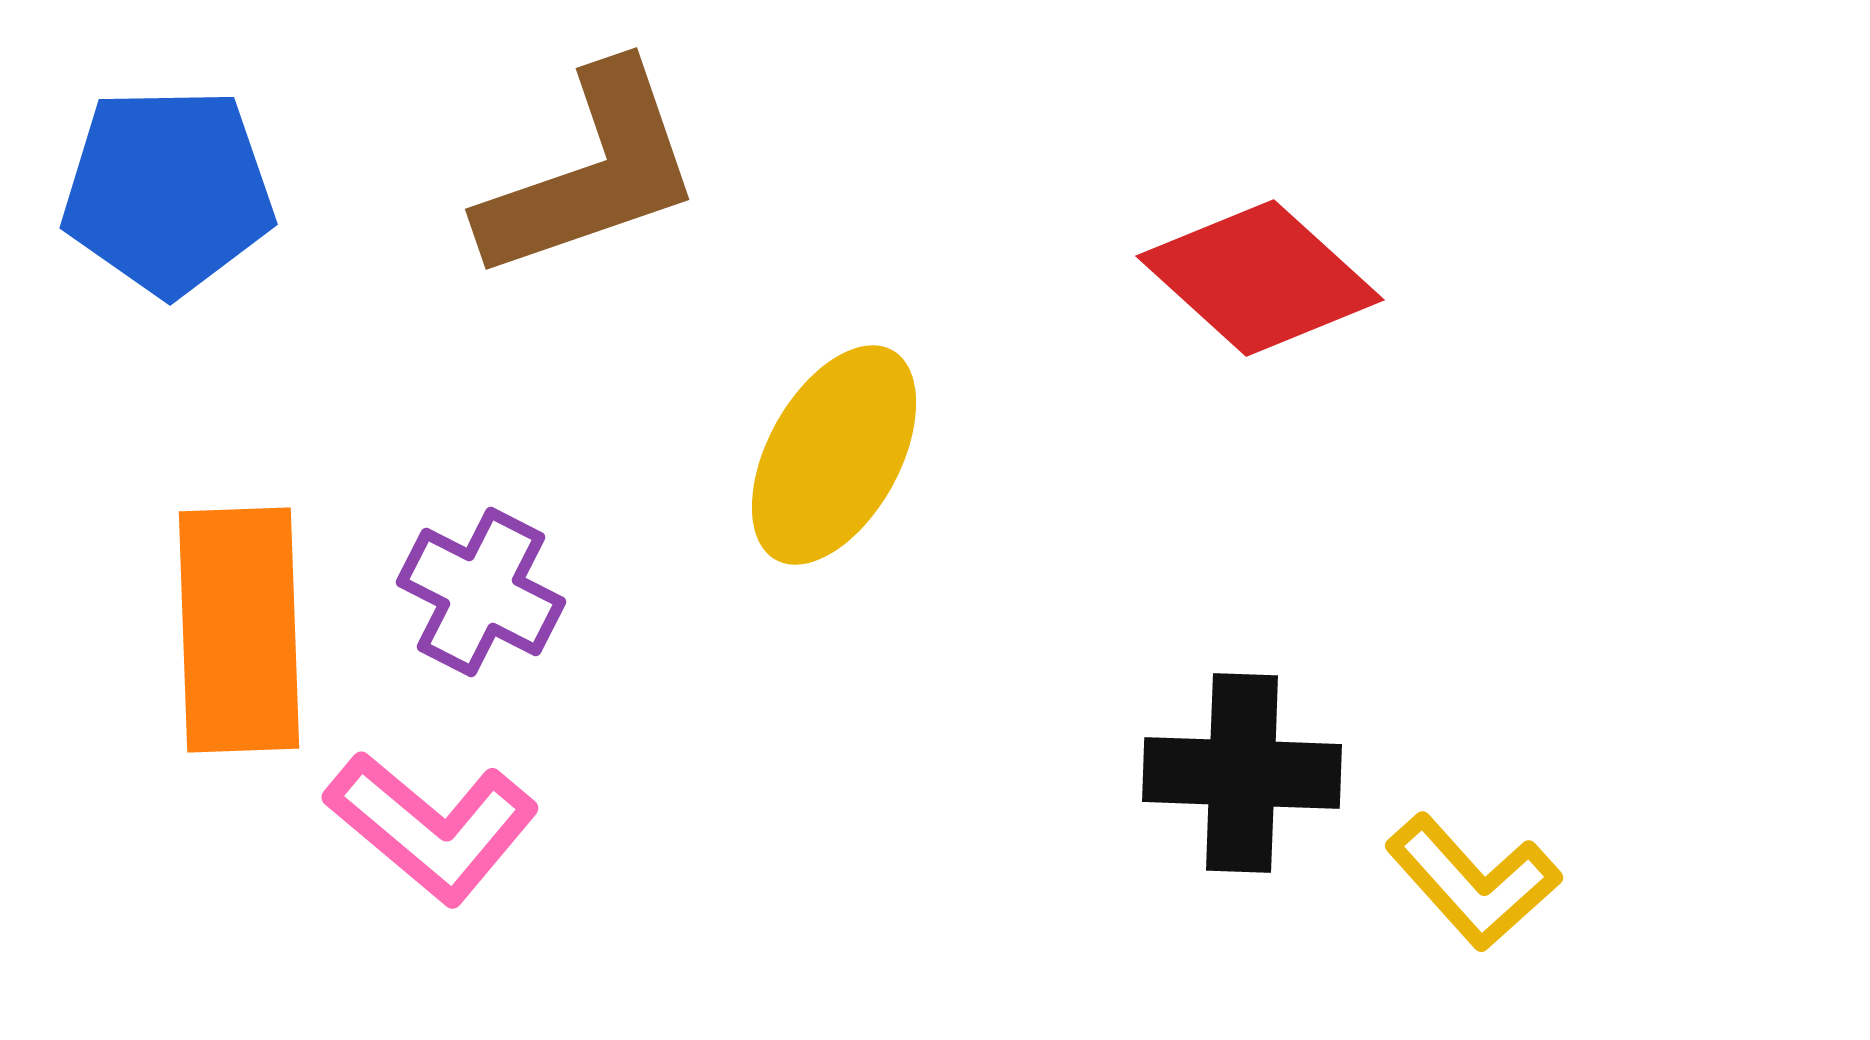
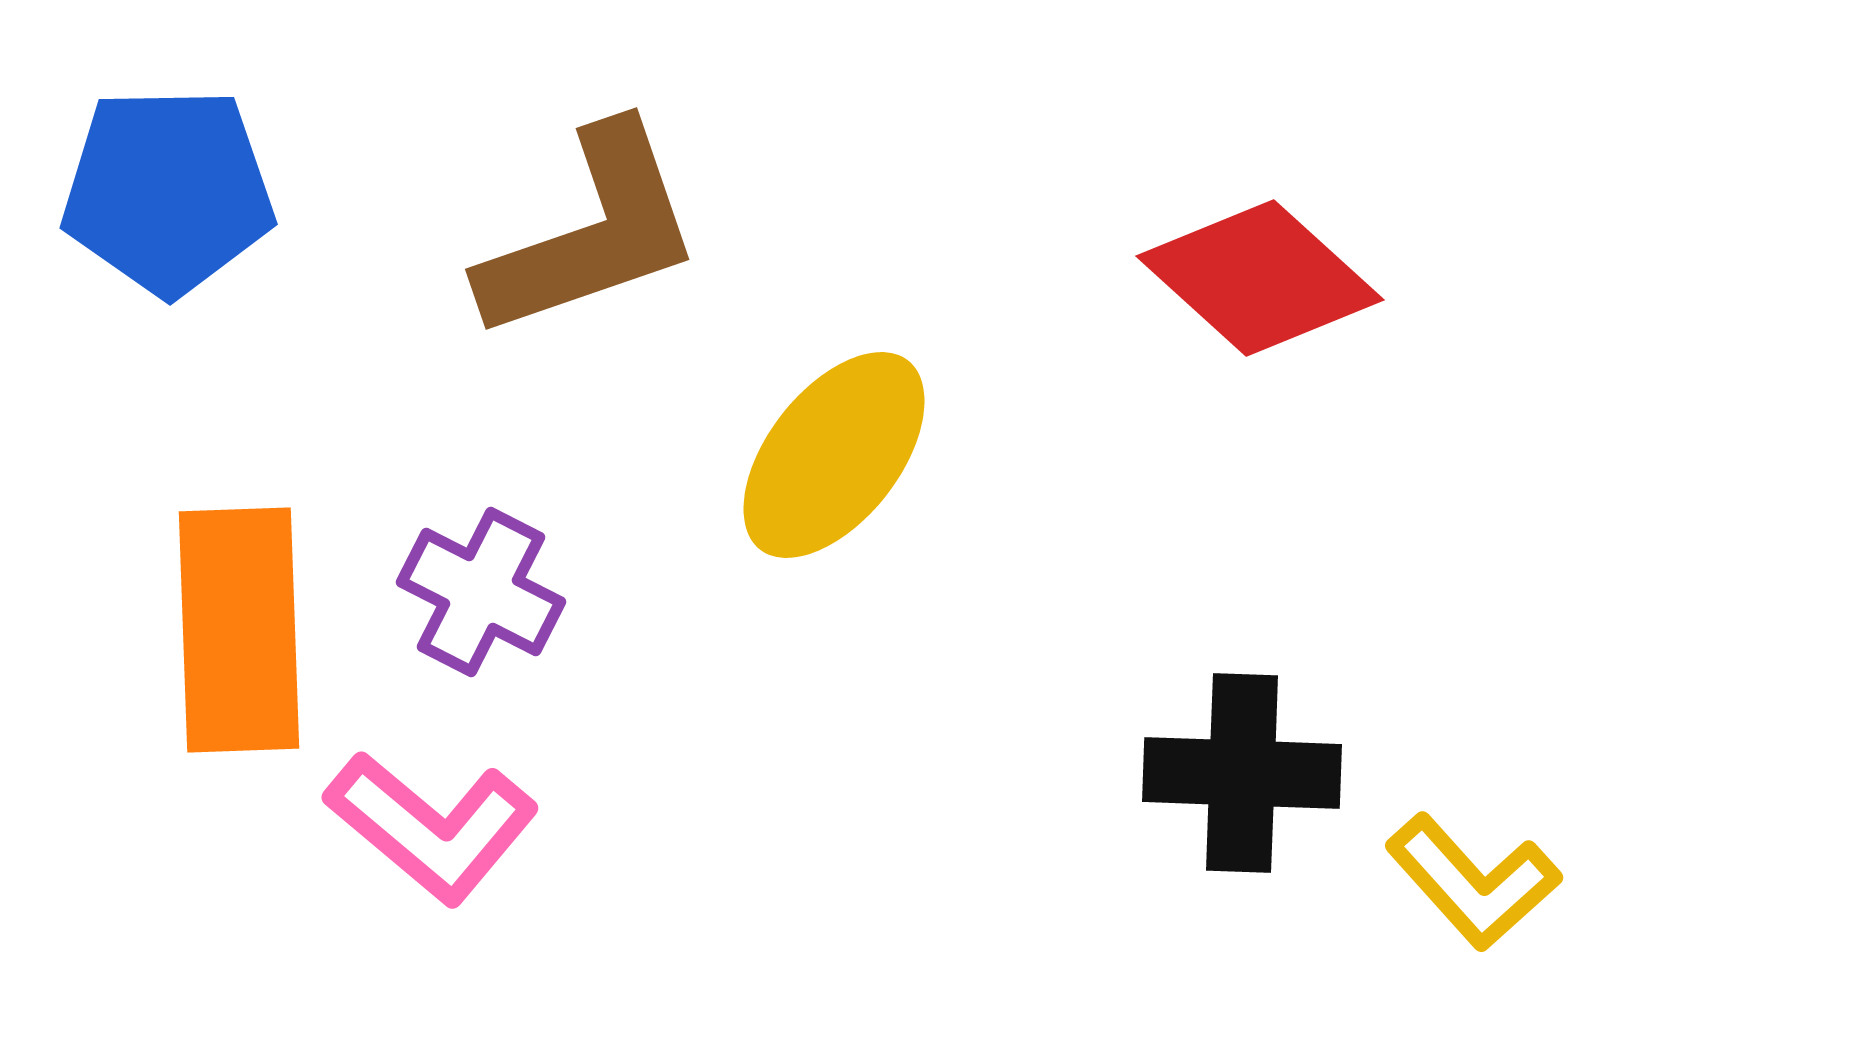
brown L-shape: moved 60 px down
yellow ellipse: rotated 9 degrees clockwise
